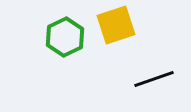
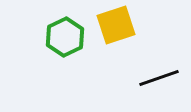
black line: moved 5 px right, 1 px up
